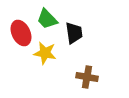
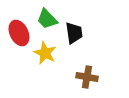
red ellipse: moved 2 px left
yellow star: rotated 15 degrees clockwise
